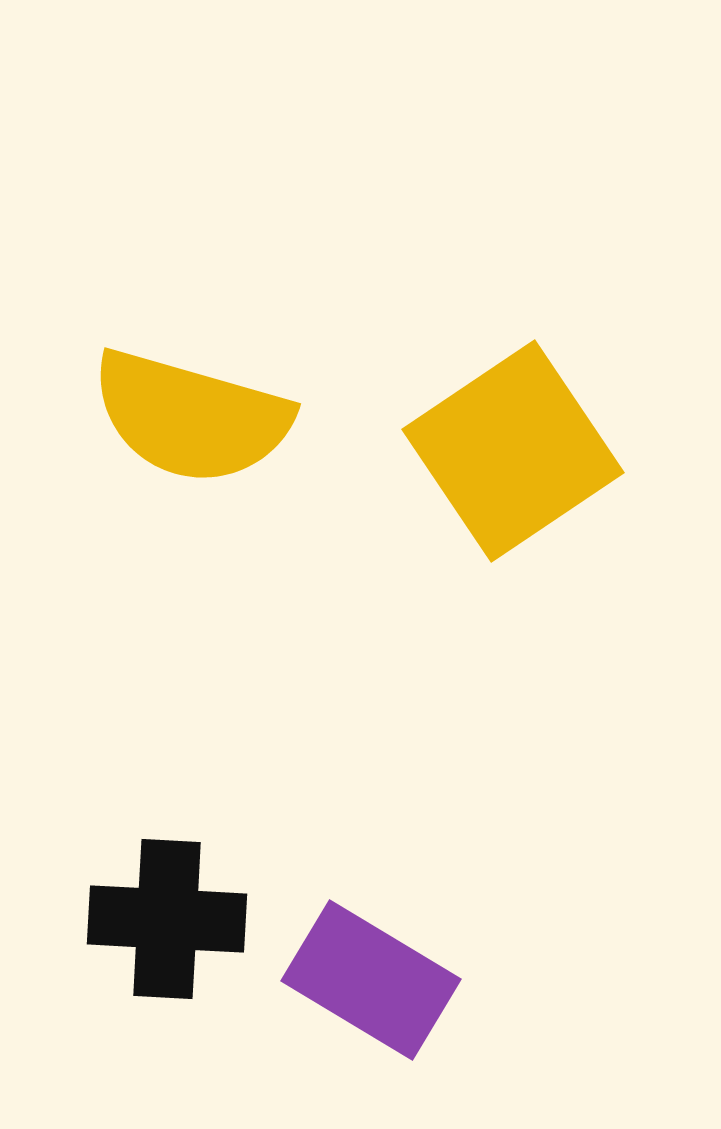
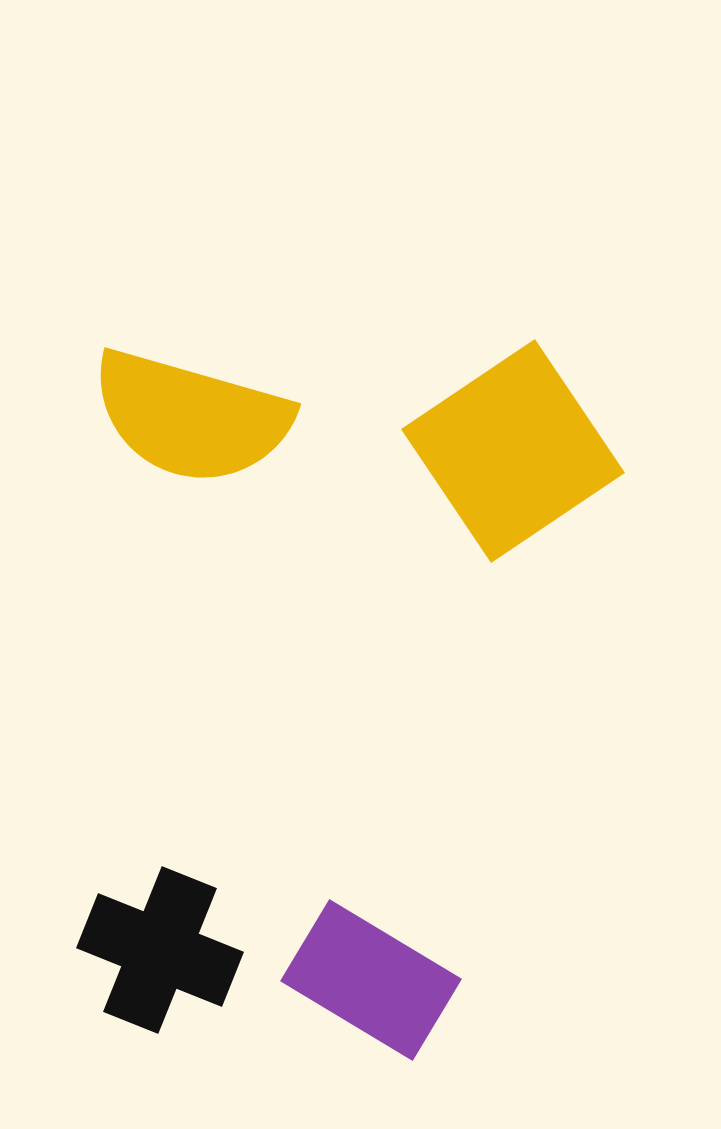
black cross: moved 7 px left, 31 px down; rotated 19 degrees clockwise
